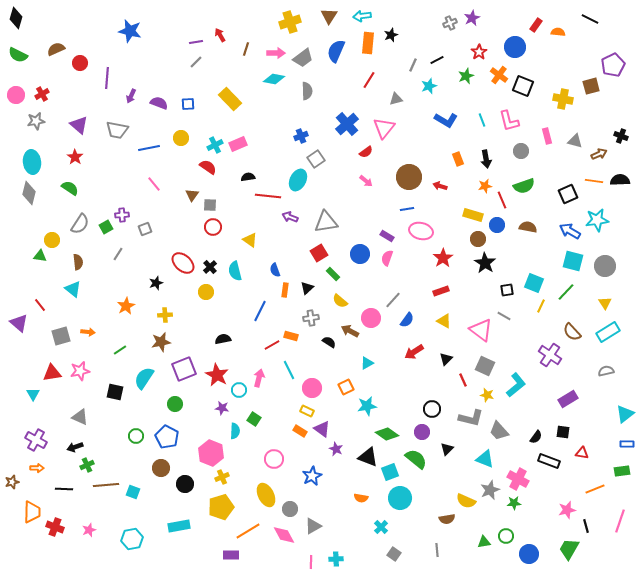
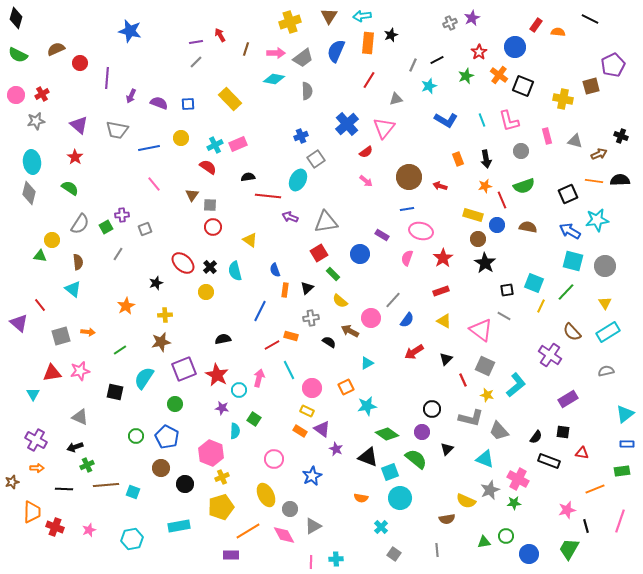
purple rectangle at (387, 236): moved 5 px left, 1 px up
pink semicircle at (387, 258): moved 20 px right
